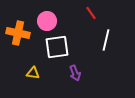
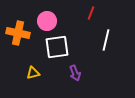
red line: rotated 56 degrees clockwise
yellow triangle: rotated 24 degrees counterclockwise
